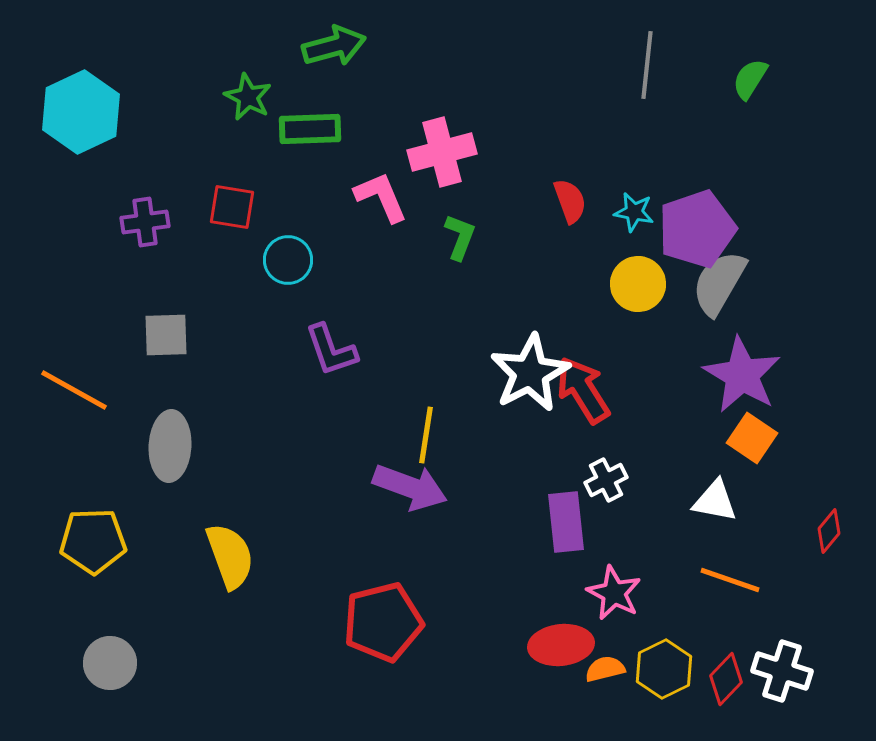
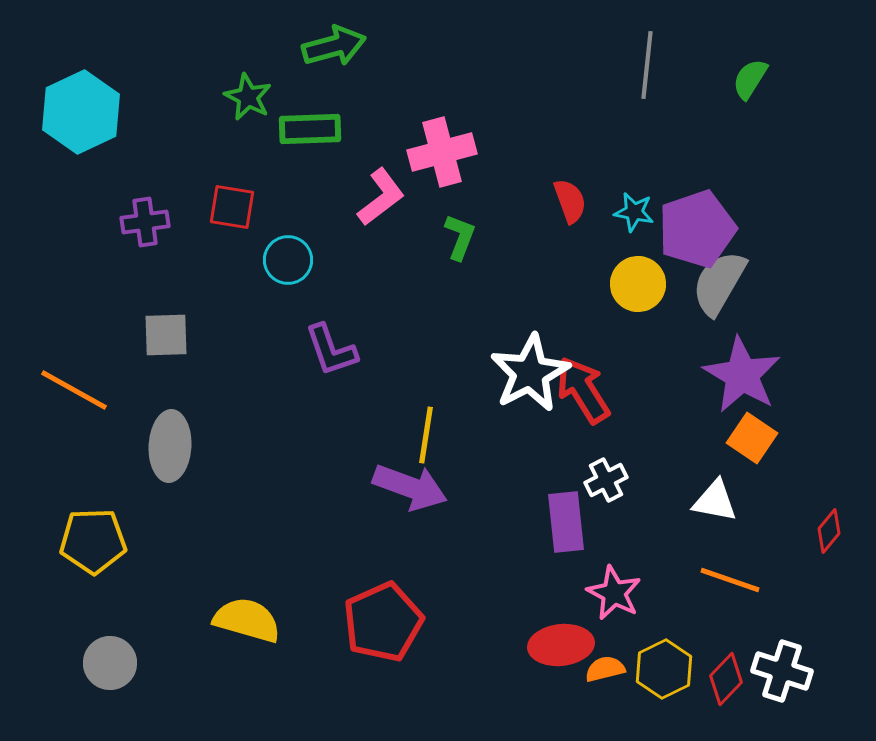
pink L-shape at (381, 197): rotated 76 degrees clockwise
yellow semicircle at (230, 556): moved 17 px right, 64 px down; rotated 54 degrees counterclockwise
red pentagon at (383, 622): rotated 10 degrees counterclockwise
